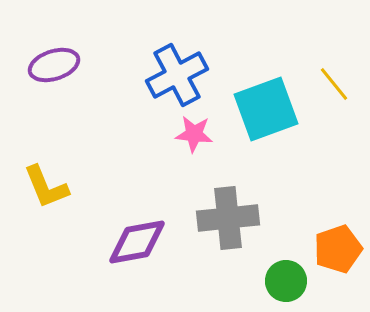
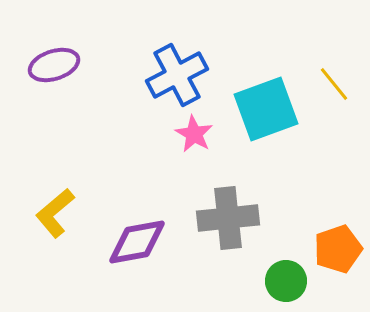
pink star: rotated 24 degrees clockwise
yellow L-shape: moved 9 px right, 26 px down; rotated 72 degrees clockwise
